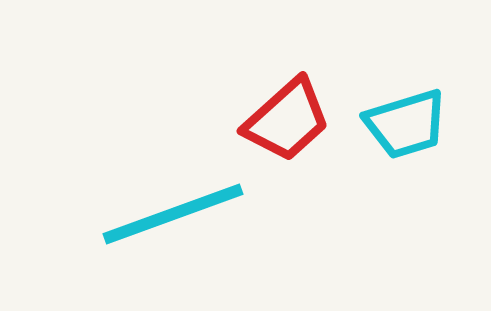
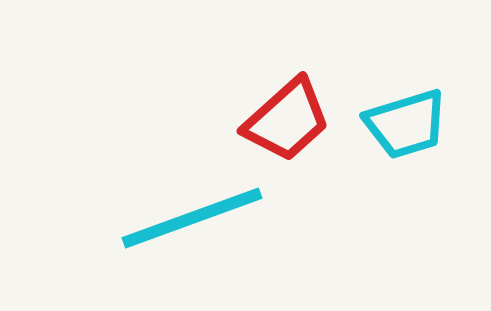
cyan line: moved 19 px right, 4 px down
